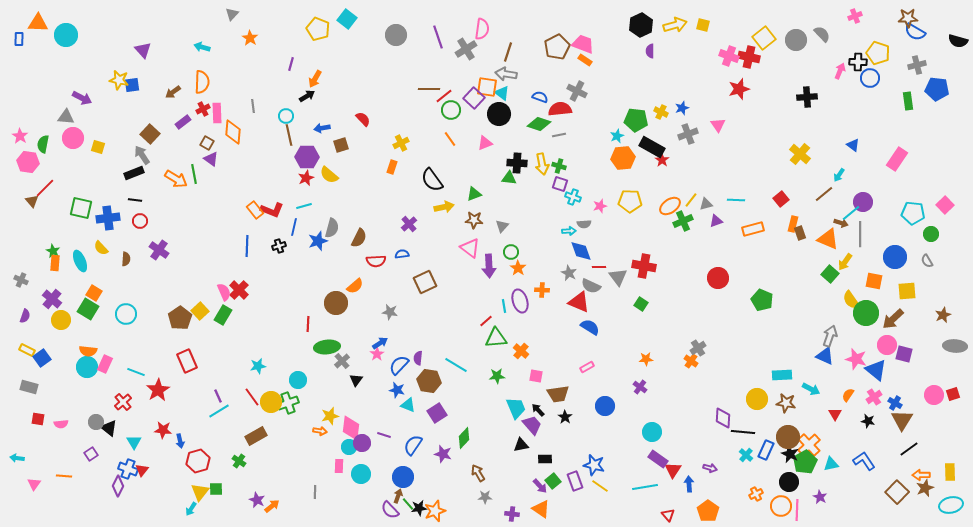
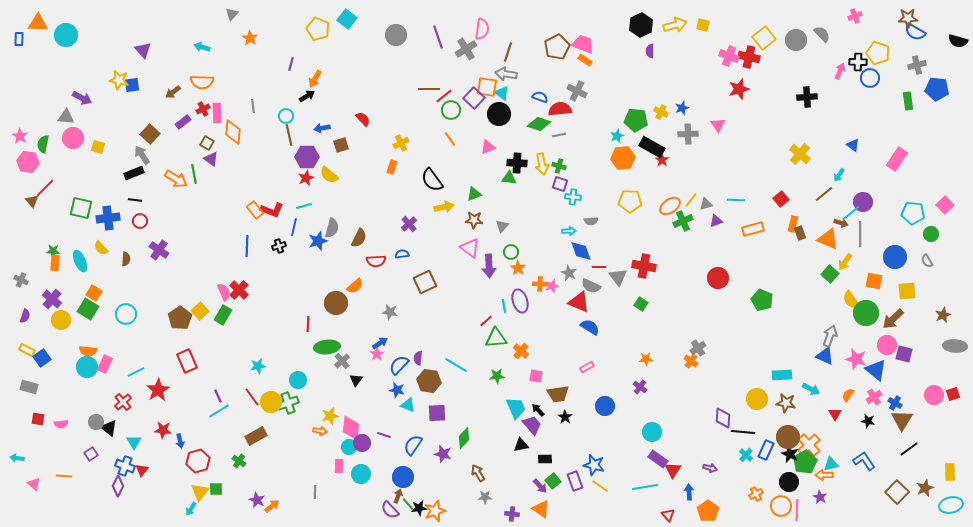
orange semicircle at (202, 82): rotated 90 degrees clockwise
gray cross at (688, 134): rotated 18 degrees clockwise
pink triangle at (485, 143): moved 3 px right, 4 px down
cyan cross at (573, 197): rotated 14 degrees counterclockwise
pink star at (600, 206): moved 48 px left, 80 px down
gray semicircle at (584, 224): moved 7 px right, 3 px up
green star at (53, 251): rotated 24 degrees counterclockwise
orange cross at (542, 290): moved 2 px left, 6 px up
cyan line at (136, 372): rotated 48 degrees counterclockwise
purple square at (437, 413): rotated 30 degrees clockwise
blue cross at (128, 469): moved 3 px left, 3 px up
orange arrow at (921, 475): moved 97 px left
pink triangle at (34, 484): rotated 24 degrees counterclockwise
blue arrow at (689, 484): moved 8 px down
